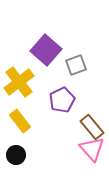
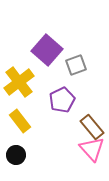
purple square: moved 1 px right
